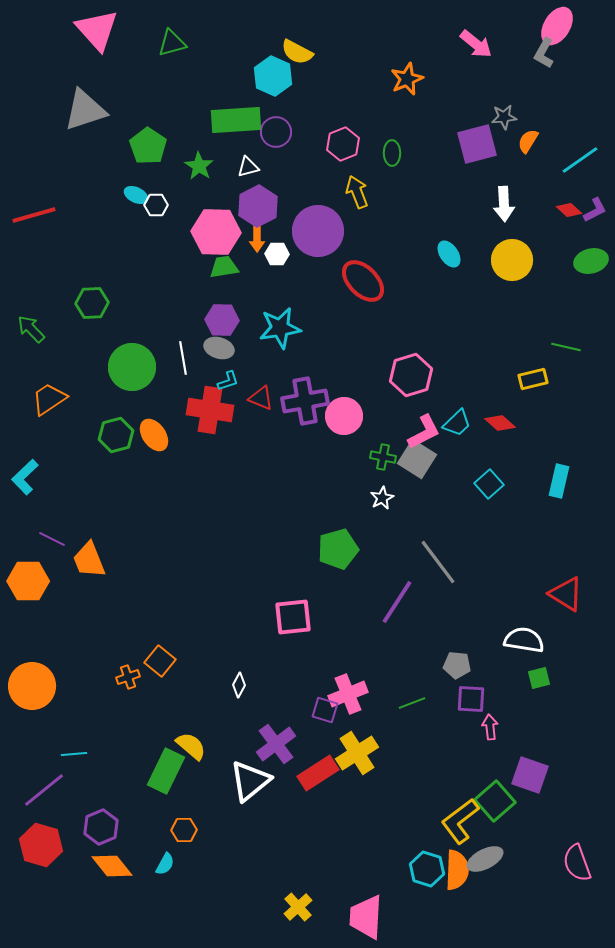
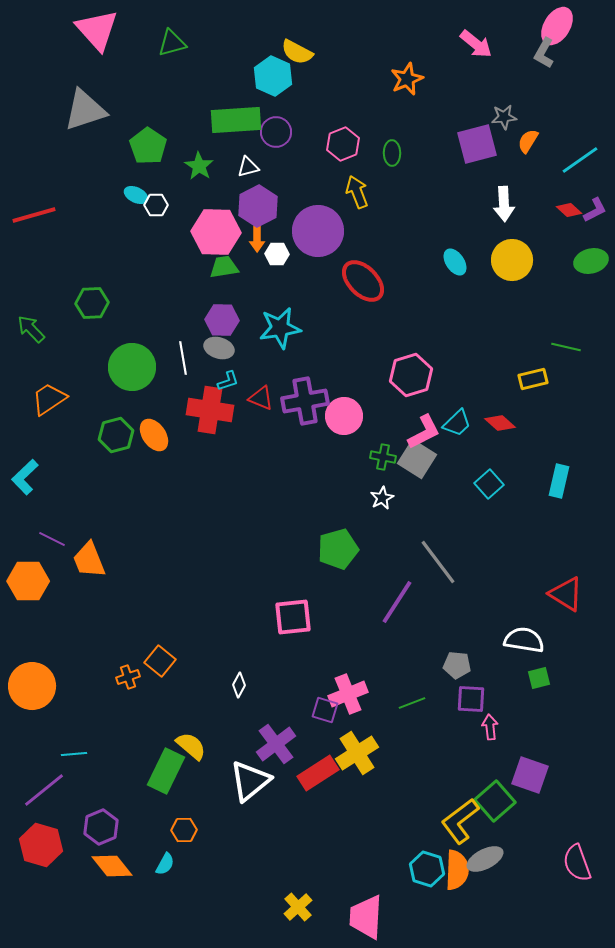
cyan ellipse at (449, 254): moved 6 px right, 8 px down
